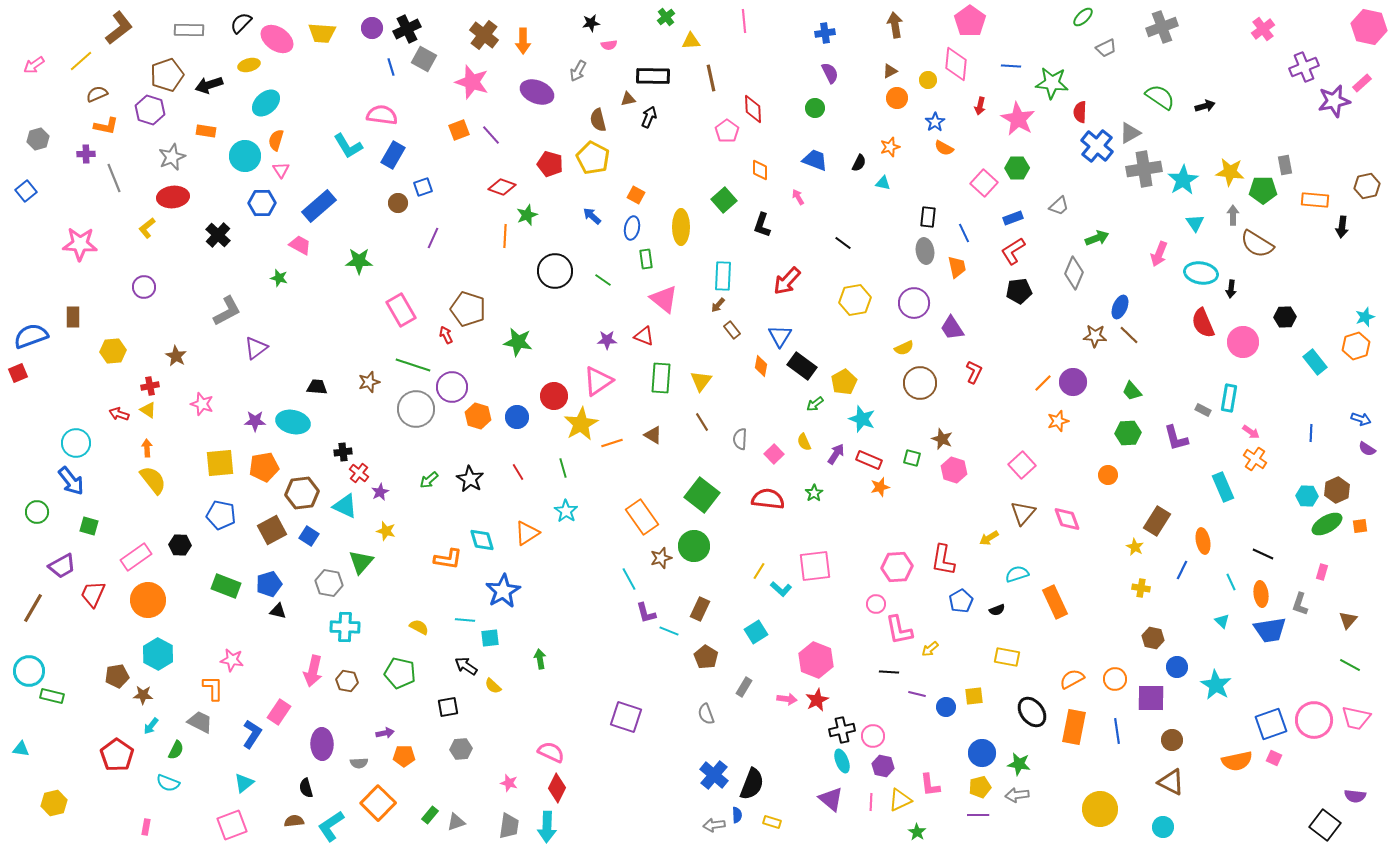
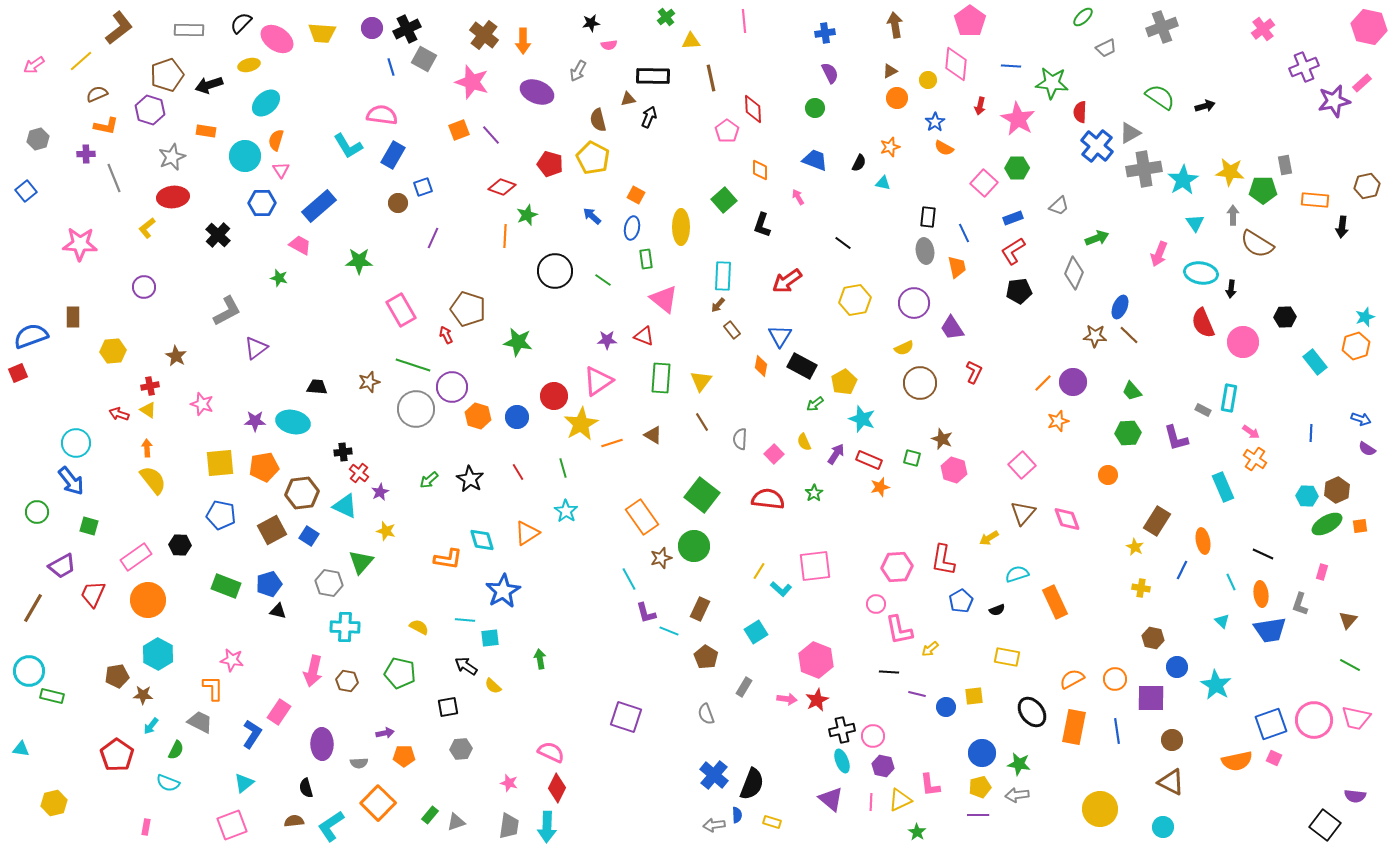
red arrow at (787, 281): rotated 12 degrees clockwise
black rectangle at (802, 366): rotated 8 degrees counterclockwise
